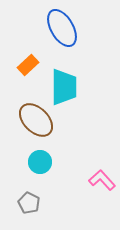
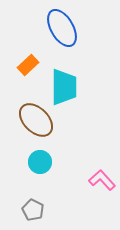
gray pentagon: moved 4 px right, 7 px down
